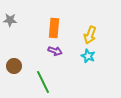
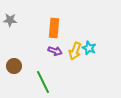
yellow arrow: moved 15 px left, 16 px down
cyan star: moved 1 px right, 8 px up
